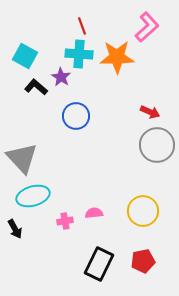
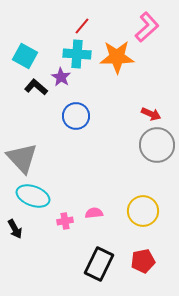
red line: rotated 60 degrees clockwise
cyan cross: moved 2 px left
red arrow: moved 1 px right, 2 px down
cyan ellipse: rotated 36 degrees clockwise
